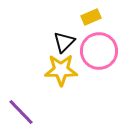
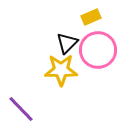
black triangle: moved 3 px right, 1 px down
pink circle: moved 1 px left, 1 px up
purple line: moved 3 px up
